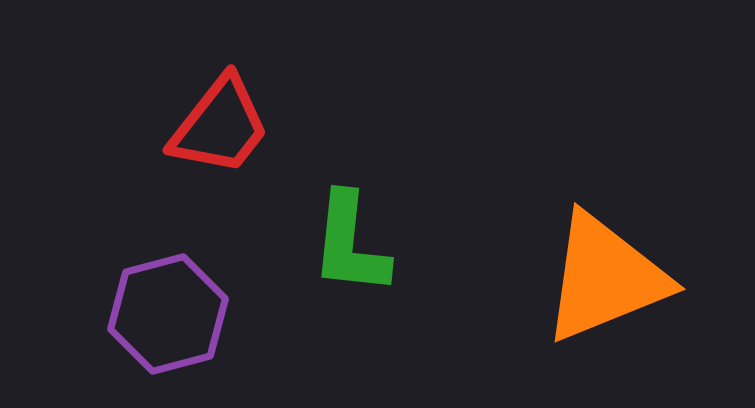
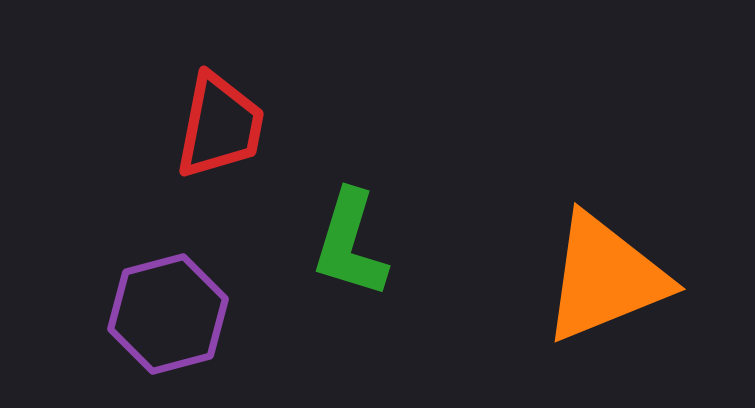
red trapezoid: rotated 27 degrees counterclockwise
green L-shape: rotated 11 degrees clockwise
